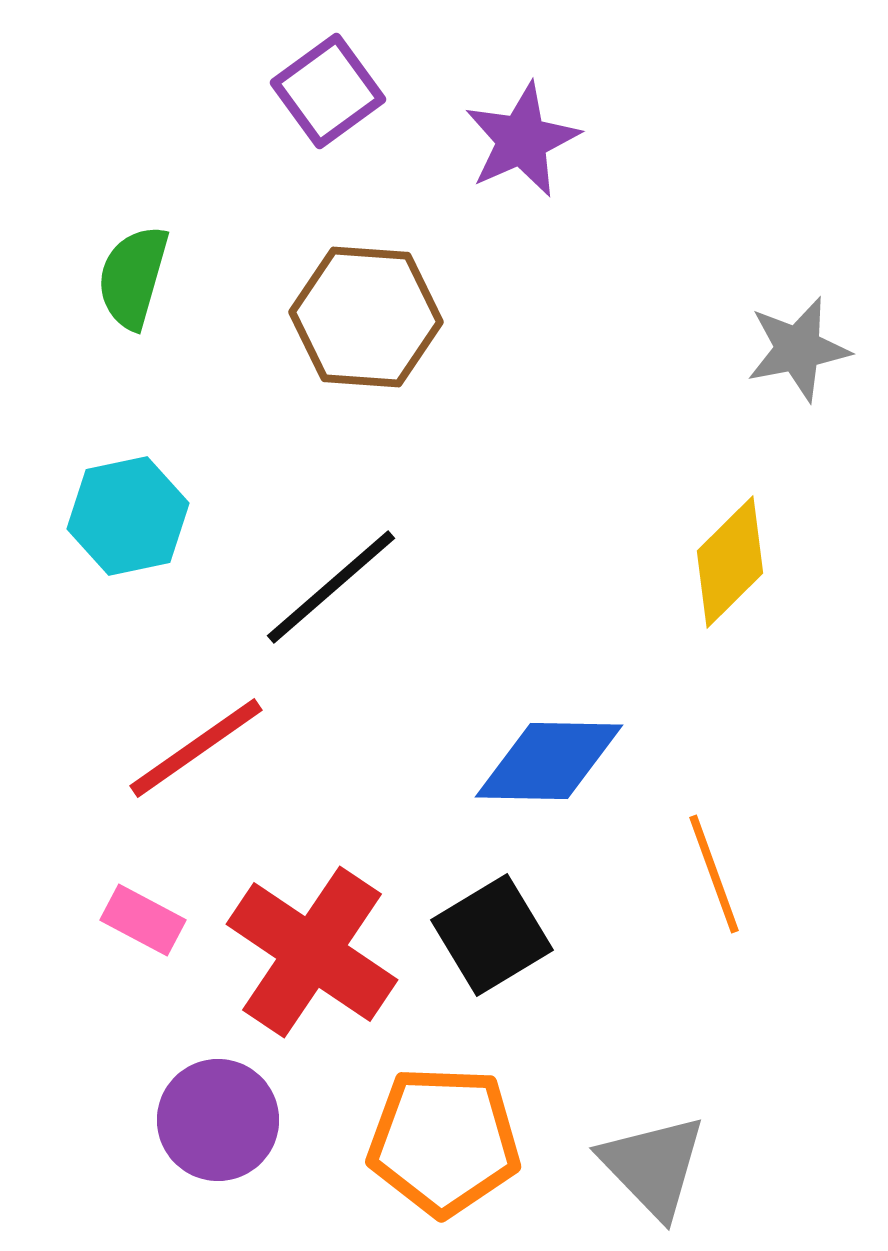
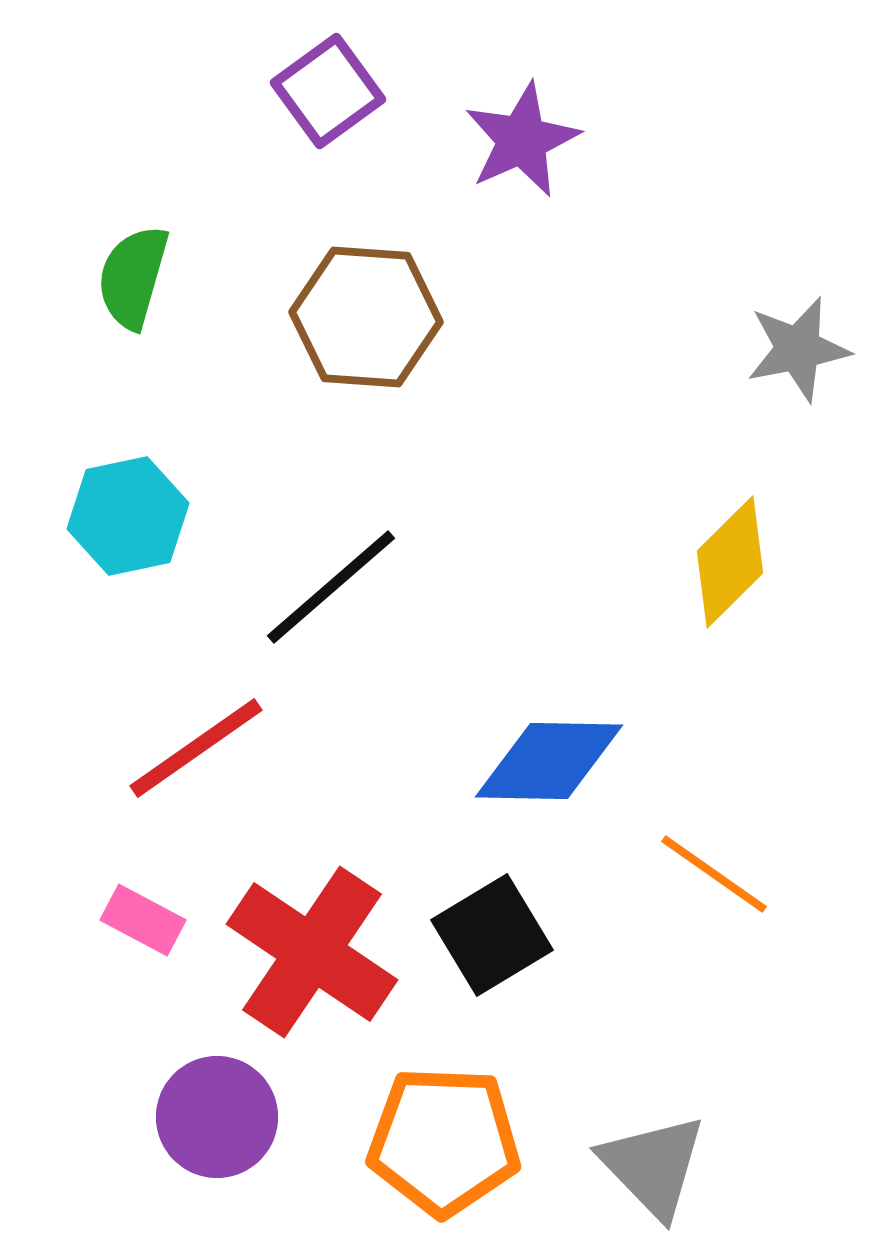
orange line: rotated 35 degrees counterclockwise
purple circle: moved 1 px left, 3 px up
